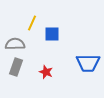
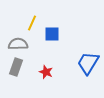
gray semicircle: moved 3 px right
blue trapezoid: rotated 120 degrees clockwise
